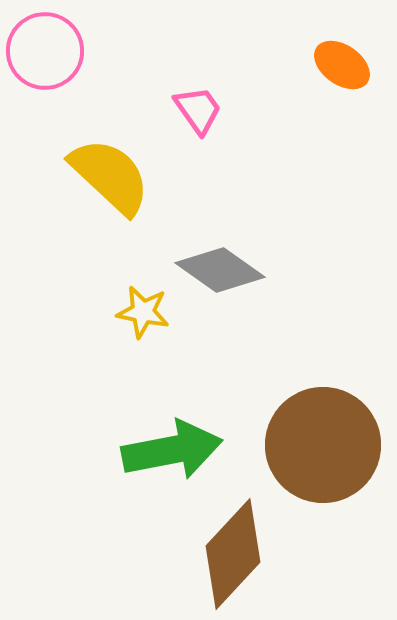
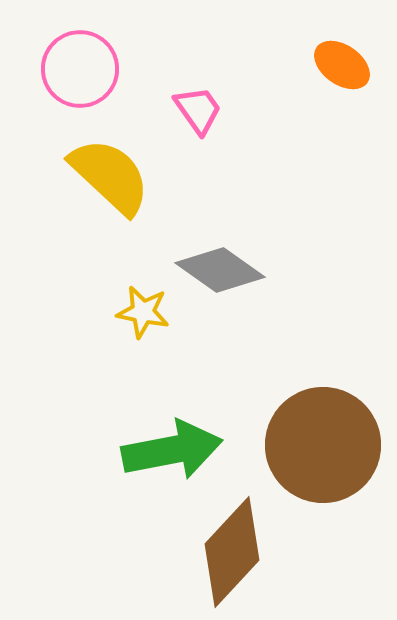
pink circle: moved 35 px right, 18 px down
brown diamond: moved 1 px left, 2 px up
